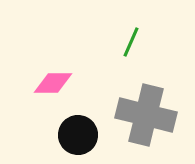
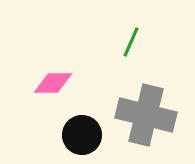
black circle: moved 4 px right
